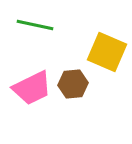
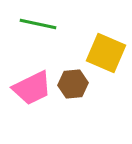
green line: moved 3 px right, 1 px up
yellow square: moved 1 px left, 1 px down
